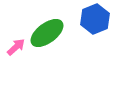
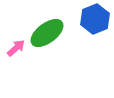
pink arrow: moved 1 px down
